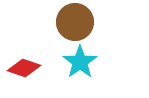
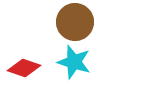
cyan star: moved 6 px left; rotated 20 degrees counterclockwise
